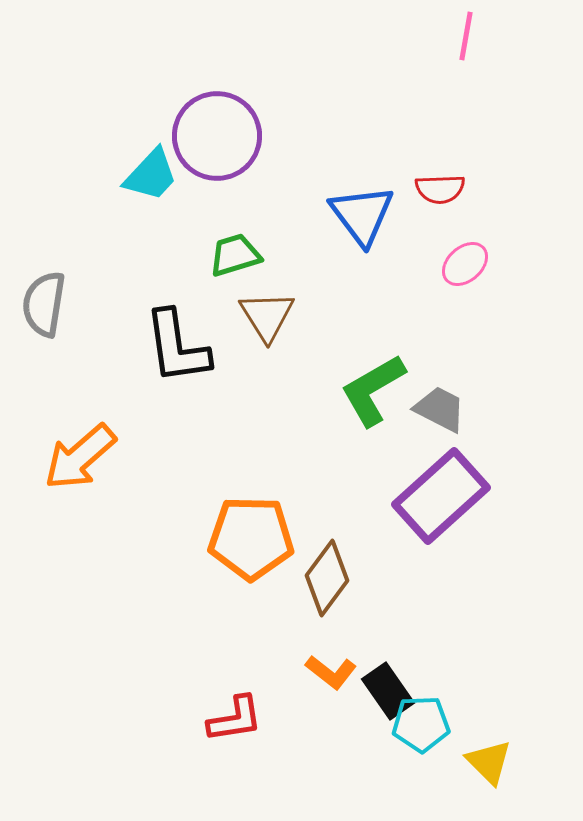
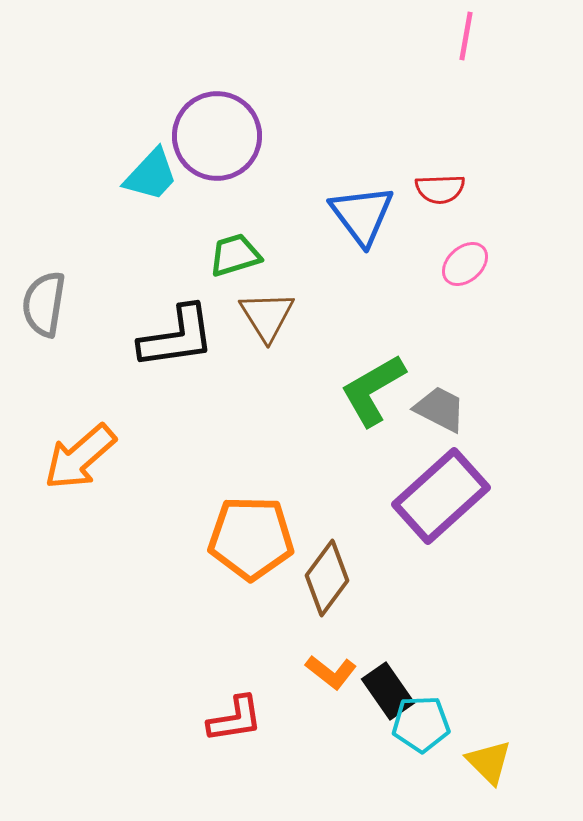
black L-shape: moved 10 px up; rotated 90 degrees counterclockwise
